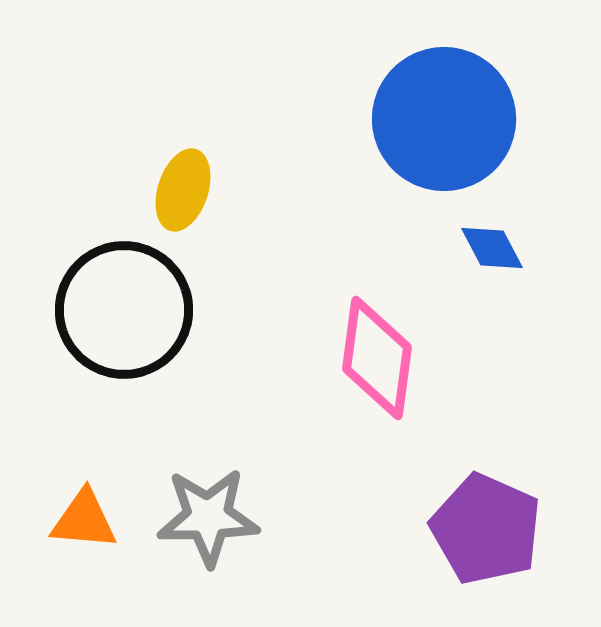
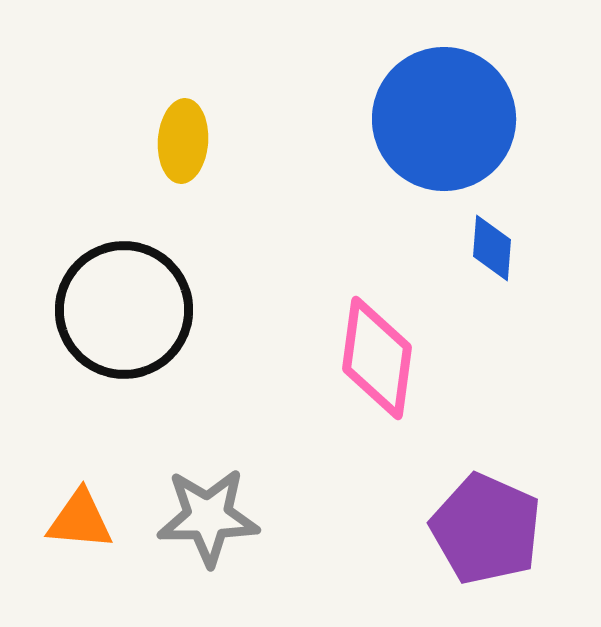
yellow ellipse: moved 49 px up; rotated 14 degrees counterclockwise
blue diamond: rotated 32 degrees clockwise
orange triangle: moved 4 px left
